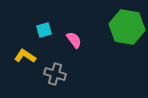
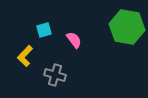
yellow L-shape: rotated 80 degrees counterclockwise
gray cross: moved 1 px down
